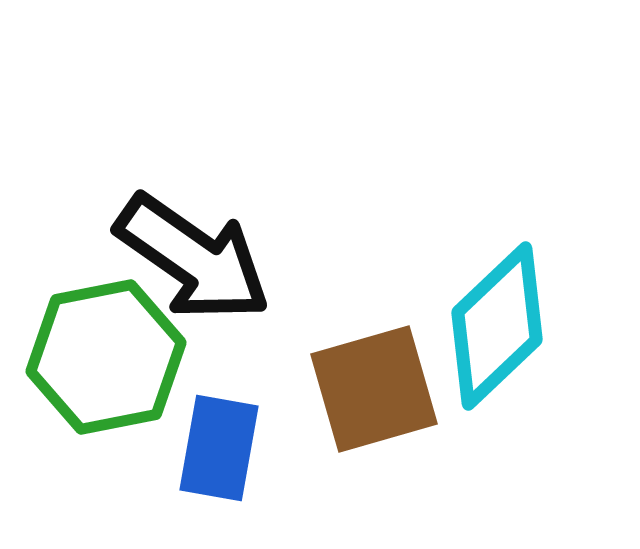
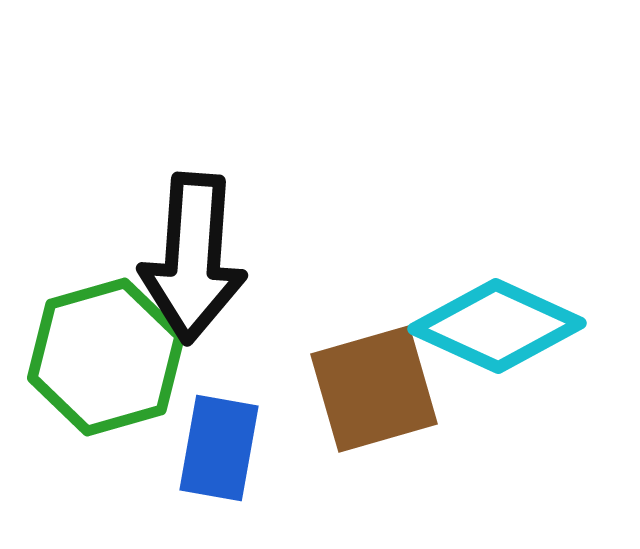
black arrow: rotated 59 degrees clockwise
cyan diamond: rotated 68 degrees clockwise
green hexagon: rotated 5 degrees counterclockwise
